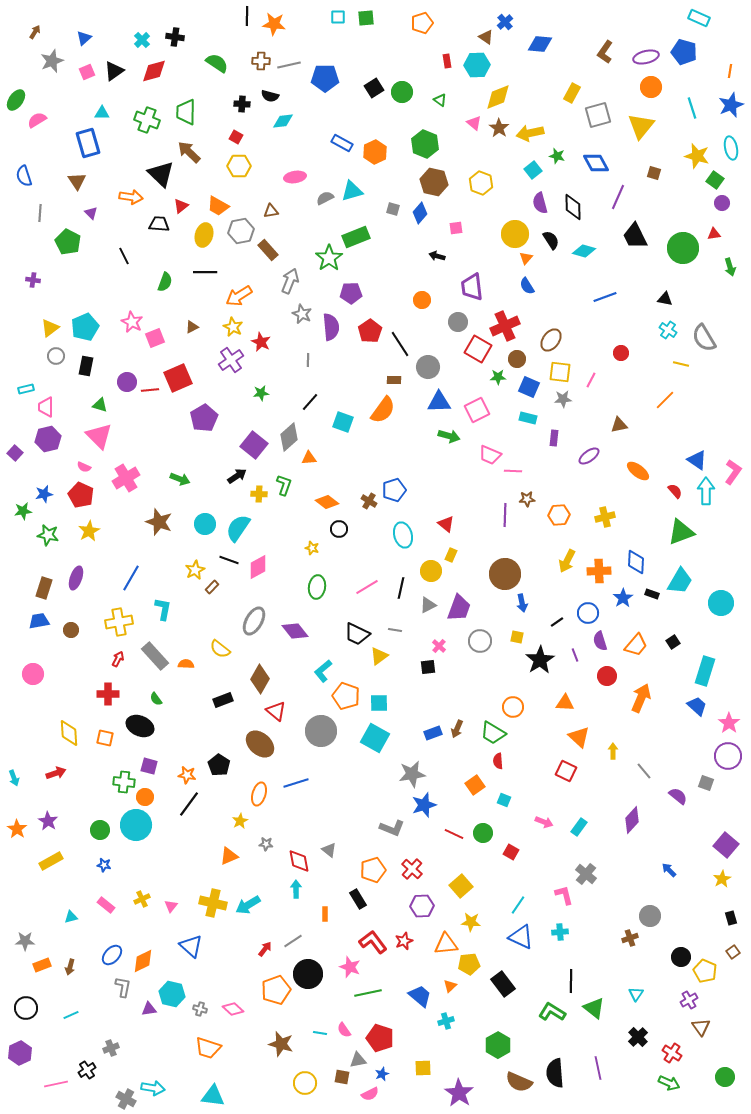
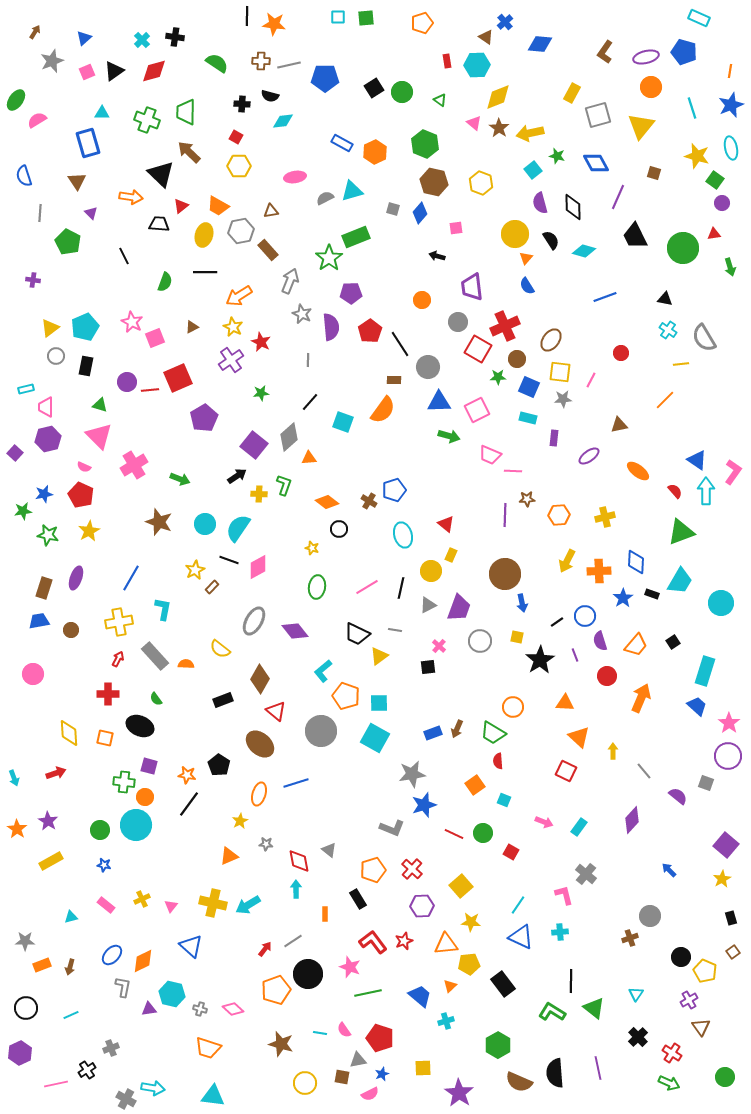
yellow line at (681, 364): rotated 21 degrees counterclockwise
pink cross at (126, 478): moved 8 px right, 13 px up
blue circle at (588, 613): moved 3 px left, 3 px down
